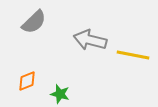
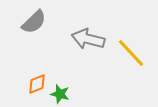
gray arrow: moved 2 px left, 1 px up
yellow line: moved 2 px left, 2 px up; rotated 36 degrees clockwise
orange diamond: moved 10 px right, 3 px down
